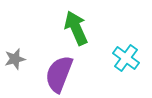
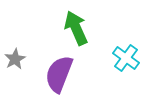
gray star: rotated 15 degrees counterclockwise
